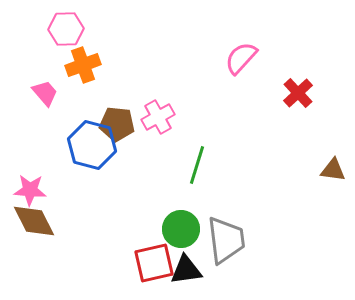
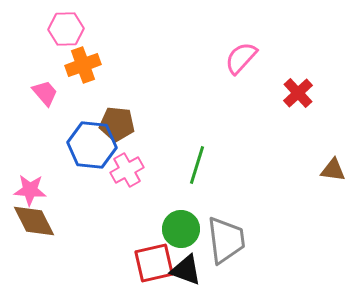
pink cross: moved 31 px left, 53 px down
blue hexagon: rotated 9 degrees counterclockwise
black triangle: rotated 28 degrees clockwise
